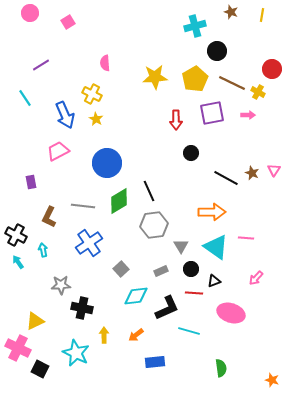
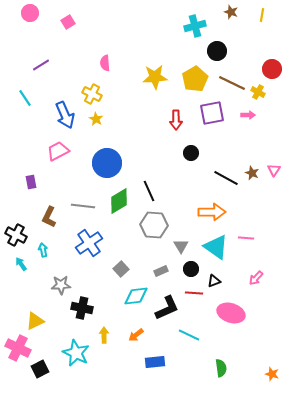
gray hexagon at (154, 225): rotated 12 degrees clockwise
cyan arrow at (18, 262): moved 3 px right, 2 px down
cyan line at (189, 331): moved 4 px down; rotated 10 degrees clockwise
black square at (40, 369): rotated 36 degrees clockwise
orange star at (272, 380): moved 6 px up
